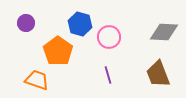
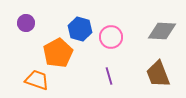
blue hexagon: moved 5 px down
gray diamond: moved 2 px left, 1 px up
pink circle: moved 2 px right
orange pentagon: moved 2 px down; rotated 8 degrees clockwise
purple line: moved 1 px right, 1 px down
